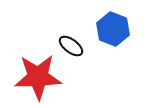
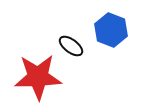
blue hexagon: moved 2 px left, 1 px down
